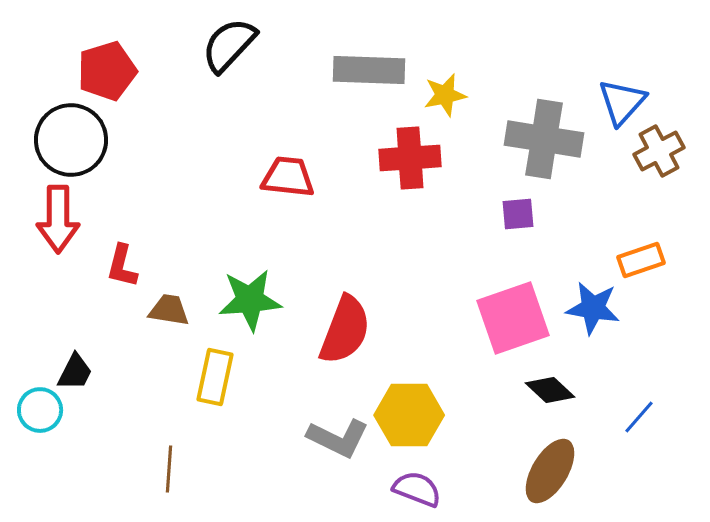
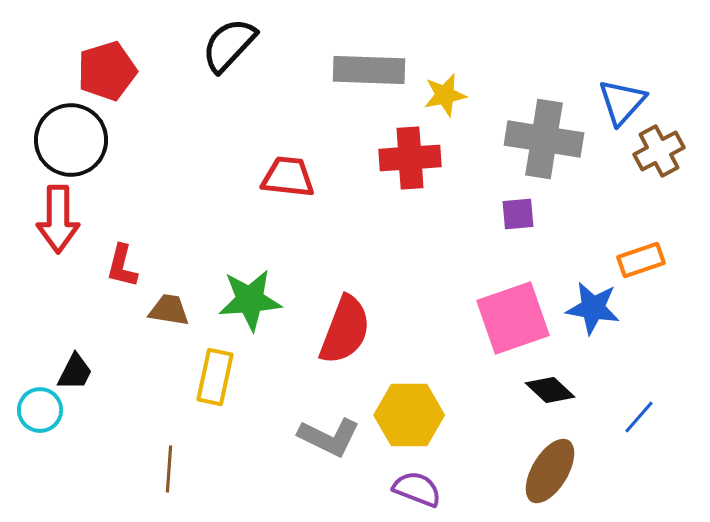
gray L-shape: moved 9 px left, 1 px up
